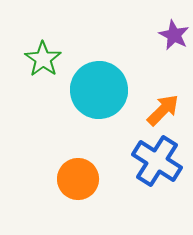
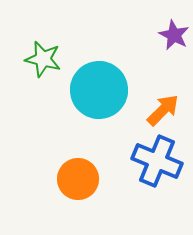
green star: rotated 21 degrees counterclockwise
blue cross: rotated 9 degrees counterclockwise
